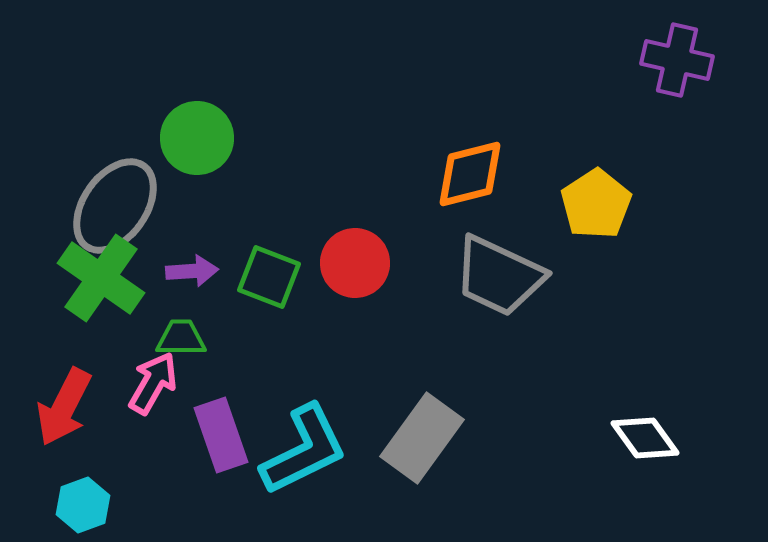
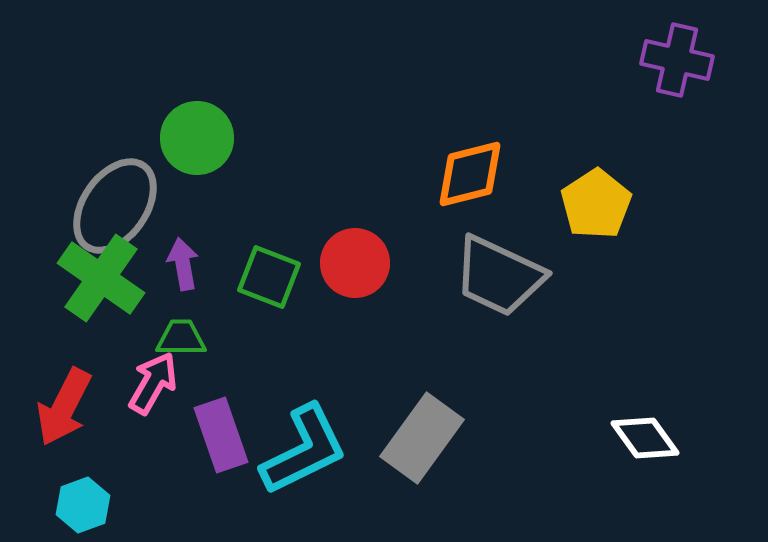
purple arrow: moved 9 px left, 7 px up; rotated 96 degrees counterclockwise
